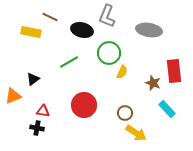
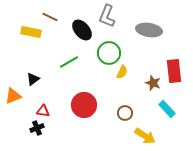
black ellipse: rotated 35 degrees clockwise
black cross: rotated 32 degrees counterclockwise
yellow arrow: moved 9 px right, 3 px down
